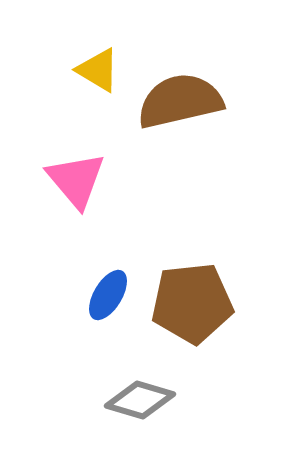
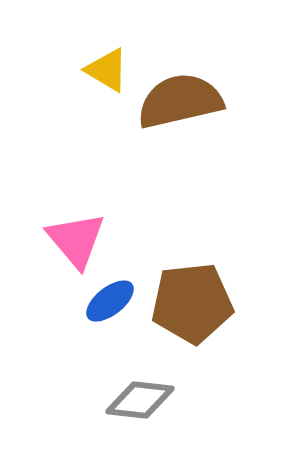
yellow triangle: moved 9 px right
pink triangle: moved 60 px down
blue ellipse: moved 2 px right, 6 px down; rotated 21 degrees clockwise
gray diamond: rotated 10 degrees counterclockwise
